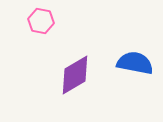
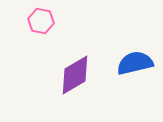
blue semicircle: rotated 24 degrees counterclockwise
